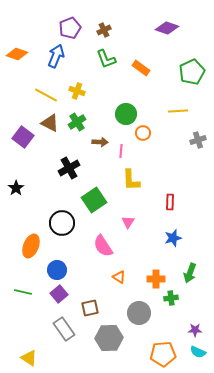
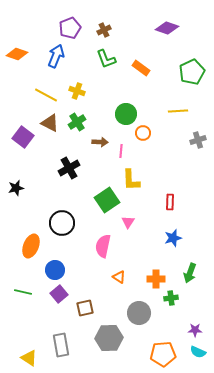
black star at (16, 188): rotated 21 degrees clockwise
green square at (94, 200): moved 13 px right
pink semicircle at (103, 246): rotated 45 degrees clockwise
blue circle at (57, 270): moved 2 px left
brown square at (90, 308): moved 5 px left
gray rectangle at (64, 329): moved 3 px left, 16 px down; rotated 25 degrees clockwise
